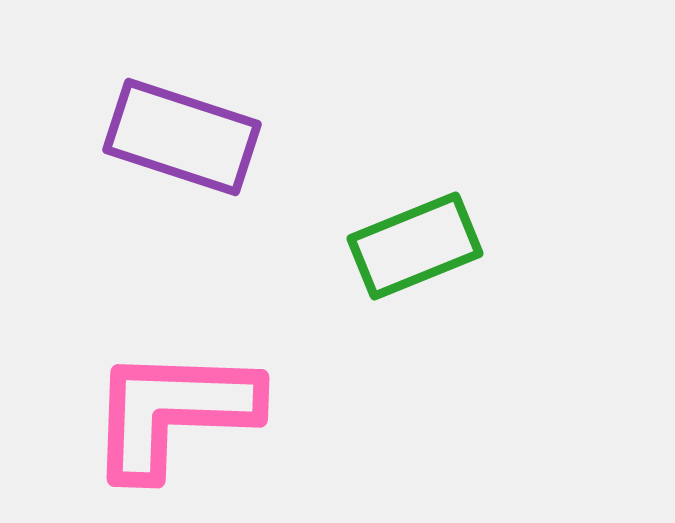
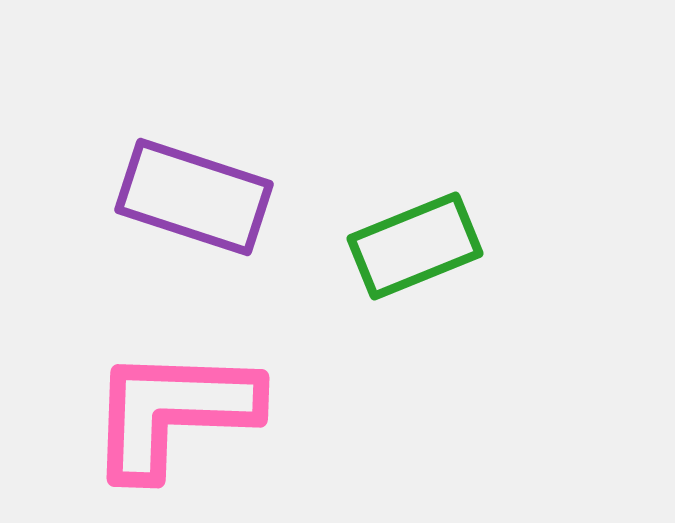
purple rectangle: moved 12 px right, 60 px down
